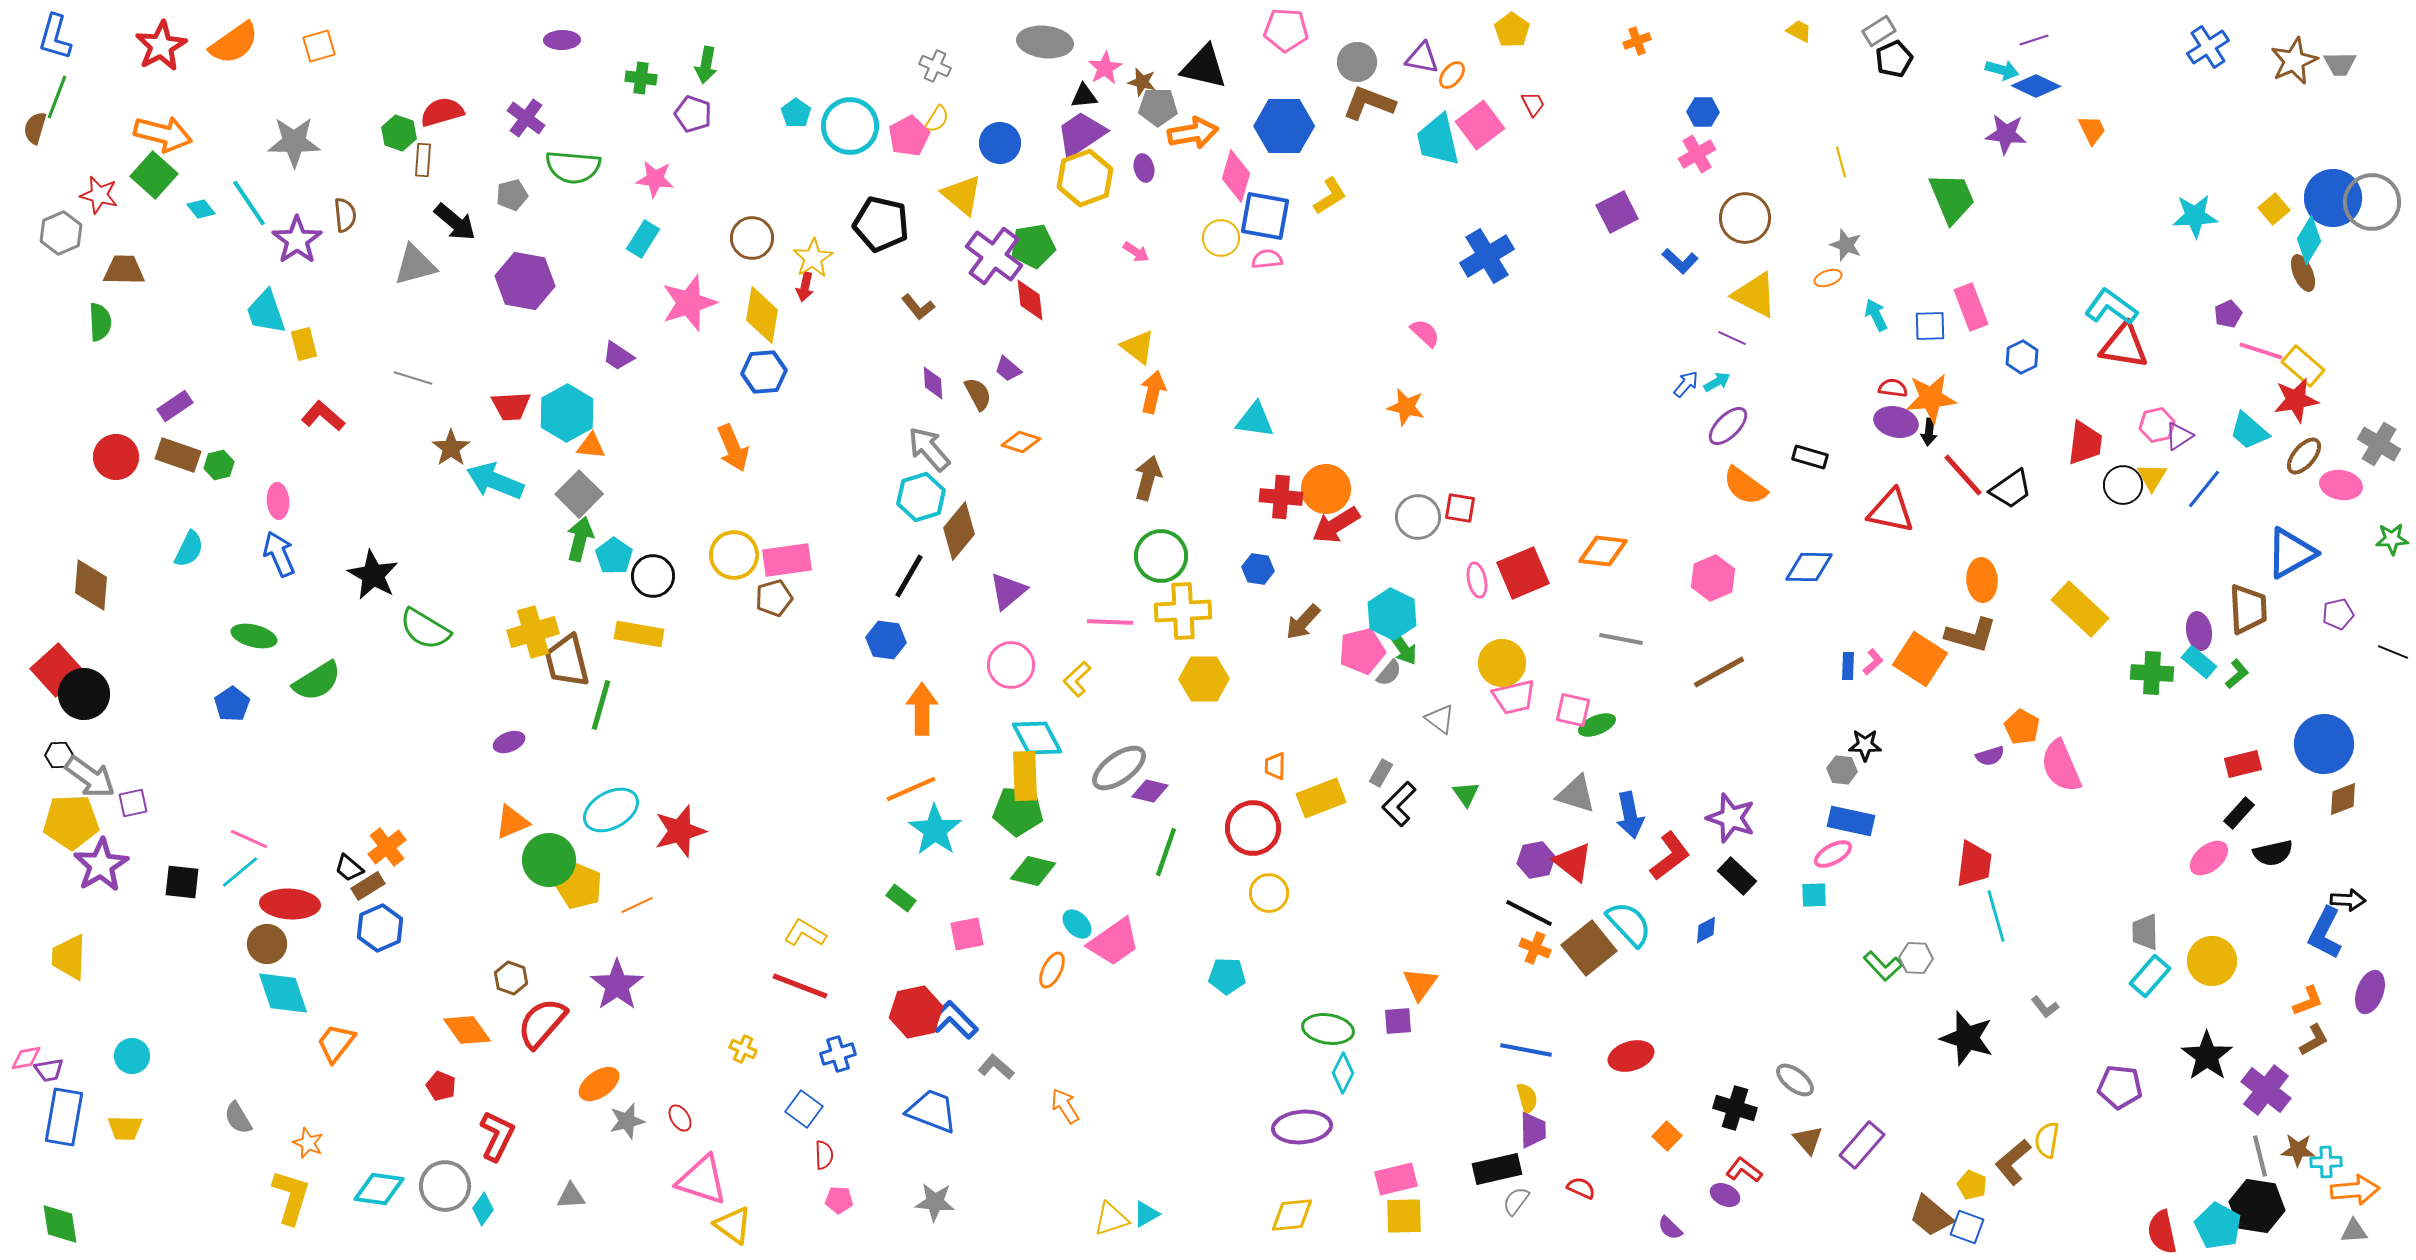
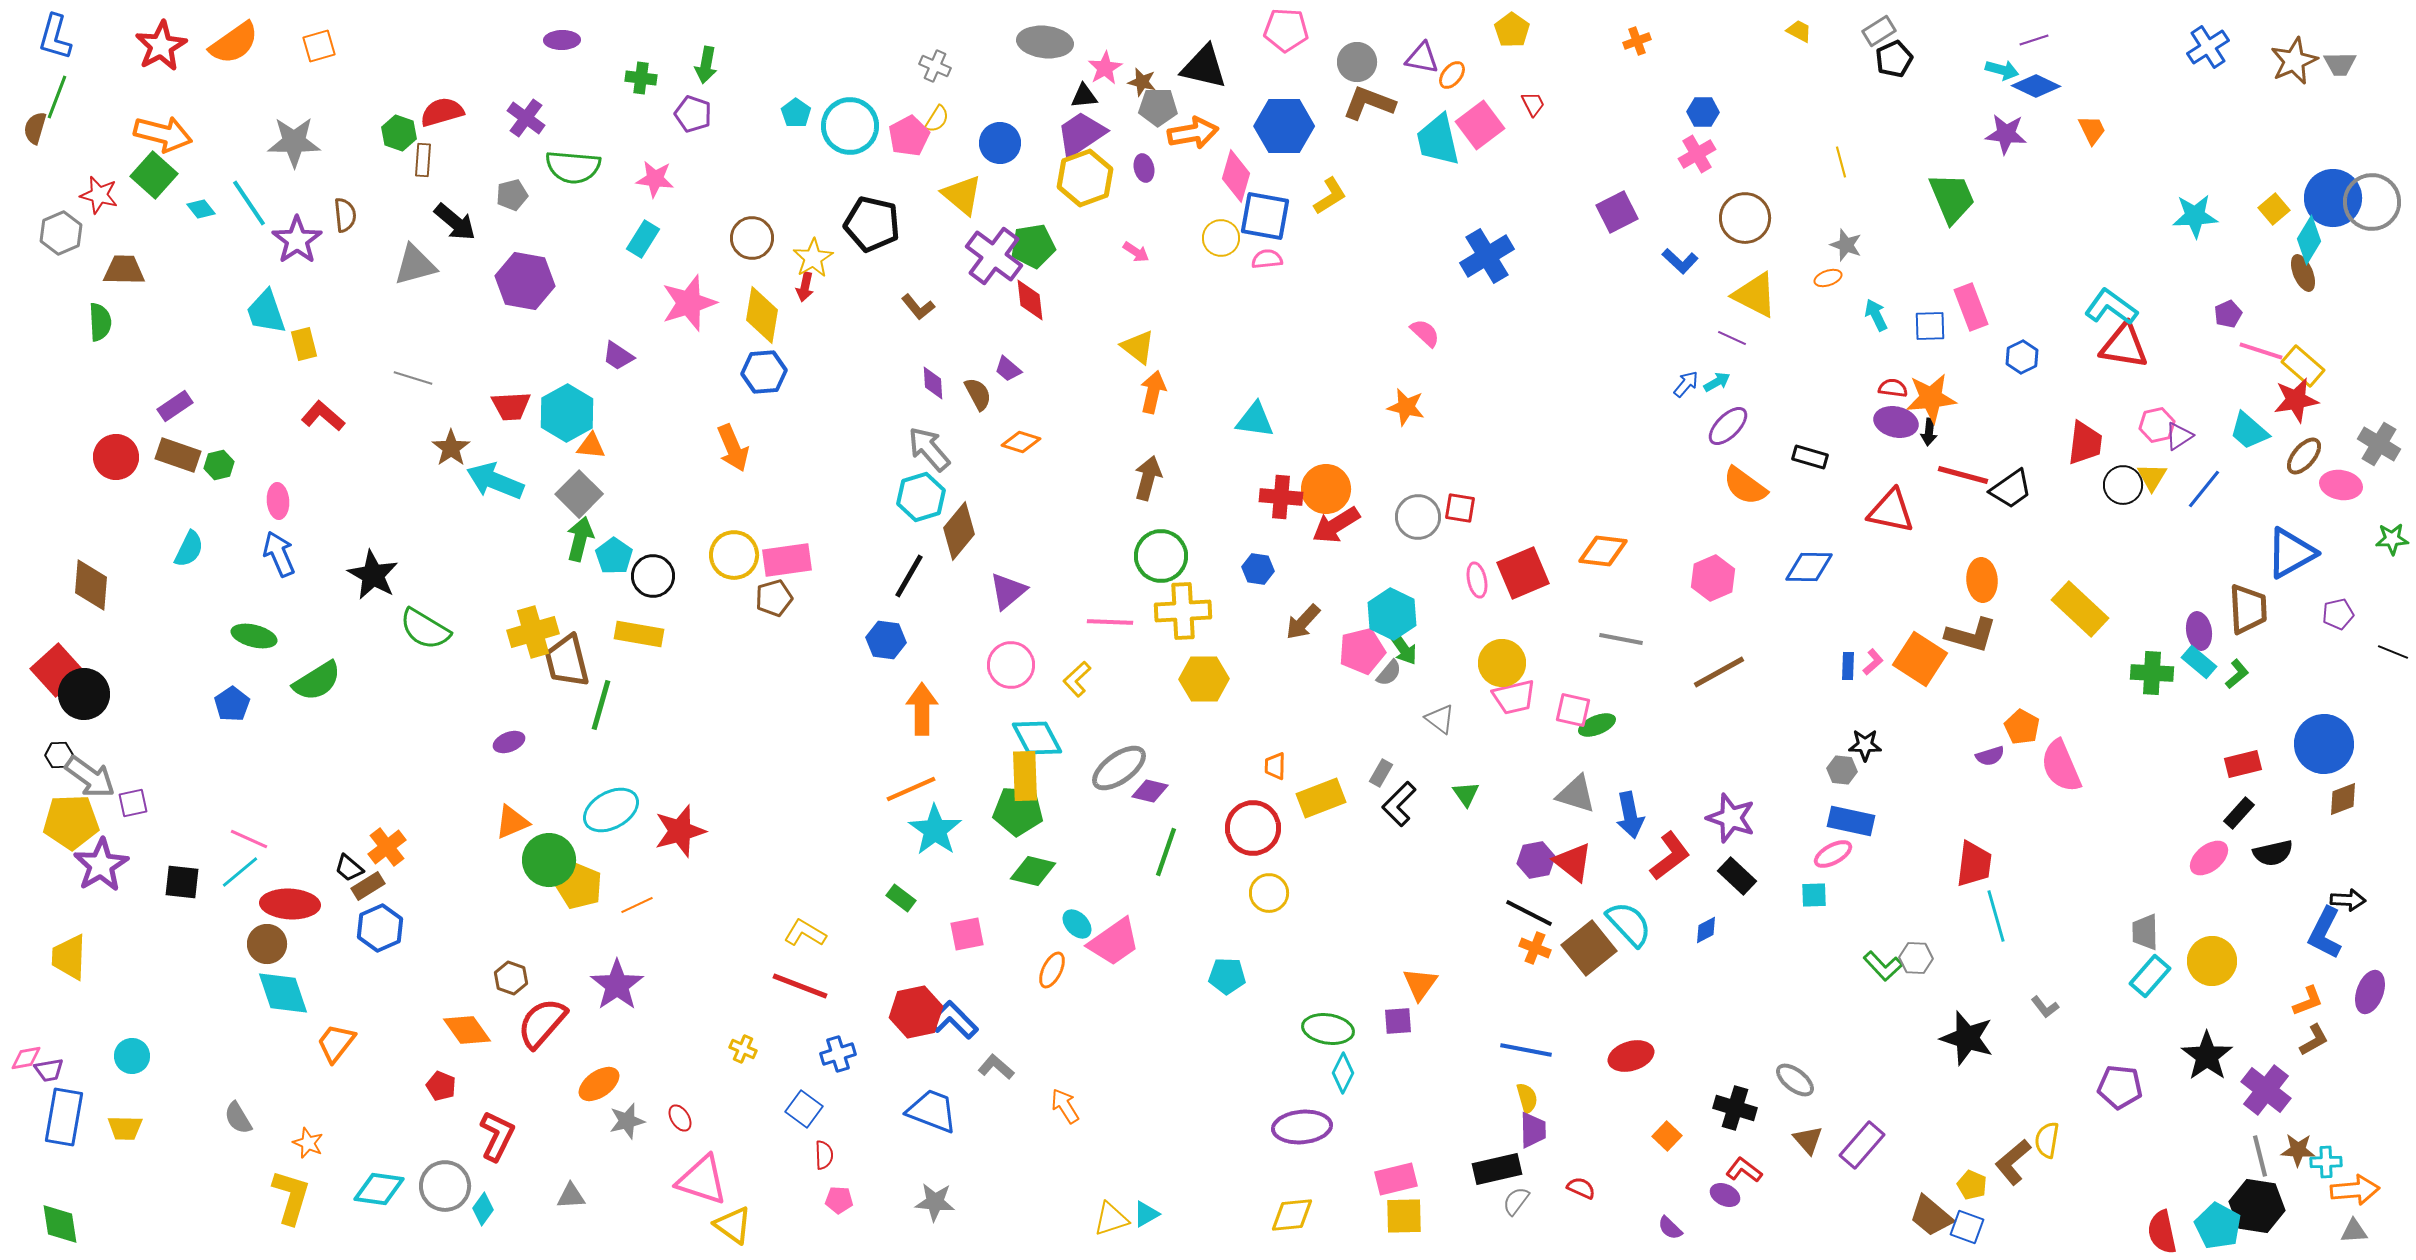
black pentagon at (881, 224): moved 9 px left
red line at (1963, 475): rotated 33 degrees counterclockwise
